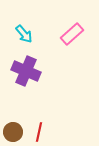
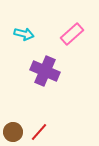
cyan arrow: rotated 36 degrees counterclockwise
purple cross: moved 19 px right
red line: rotated 30 degrees clockwise
